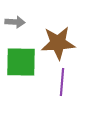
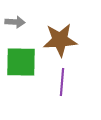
brown star: moved 2 px right, 3 px up
